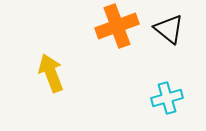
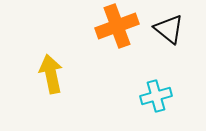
yellow arrow: moved 1 px down; rotated 9 degrees clockwise
cyan cross: moved 11 px left, 2 px up
